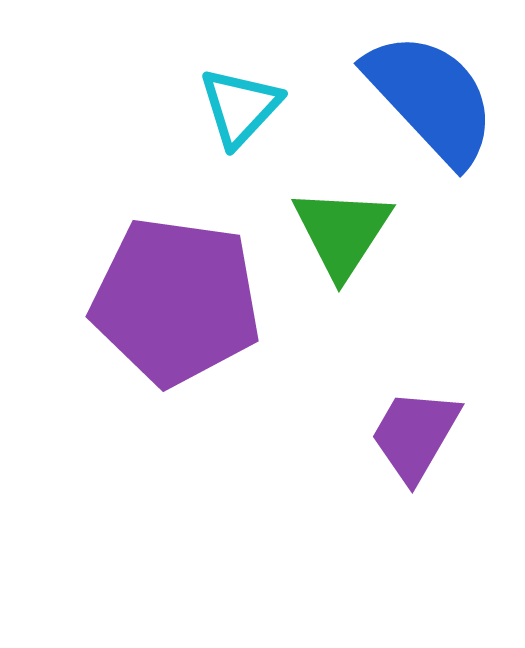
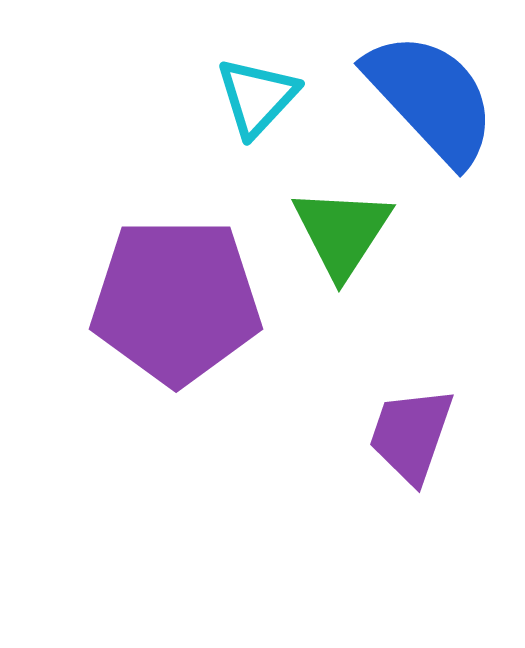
cyan triangle: moved 17 px right, 10 px up
purple pentagon: rotated 8 degrees counterclockwise
purple trapezoid: moved 4 px left; rotated 11 degrees counterclockwise
